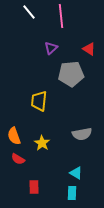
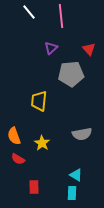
red triangle: rotated 16 degrees clockwise
cyan triangle: moved 2 px down
